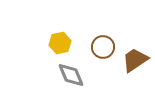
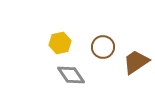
brown trapezoid: moved 1 px right, 2 px down
gray diamond: rotated 12 degrees counterclockwise
